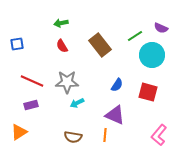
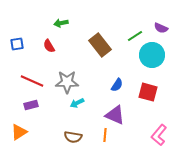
red semicircle: moved 13 px left
